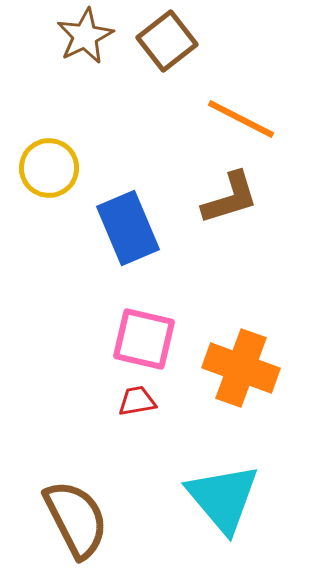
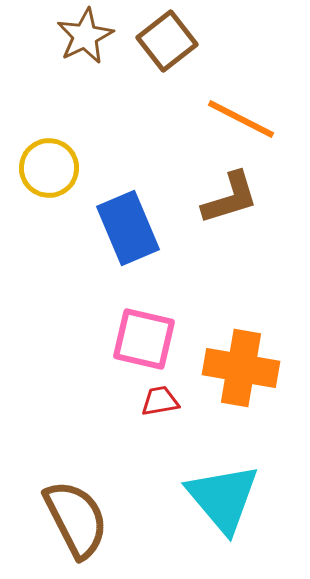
orange cross: rotated 10 degrees counterclockwise
red trapezoid: moved 23 px right
